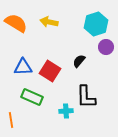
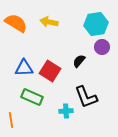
cyan hexagon: rotated 10 degrees clockwise
purple circle: moved 4 px left
blue triangle: moved 1 px right, 1 px down
black L-shape: rotated 20 degrees counterclockwise
